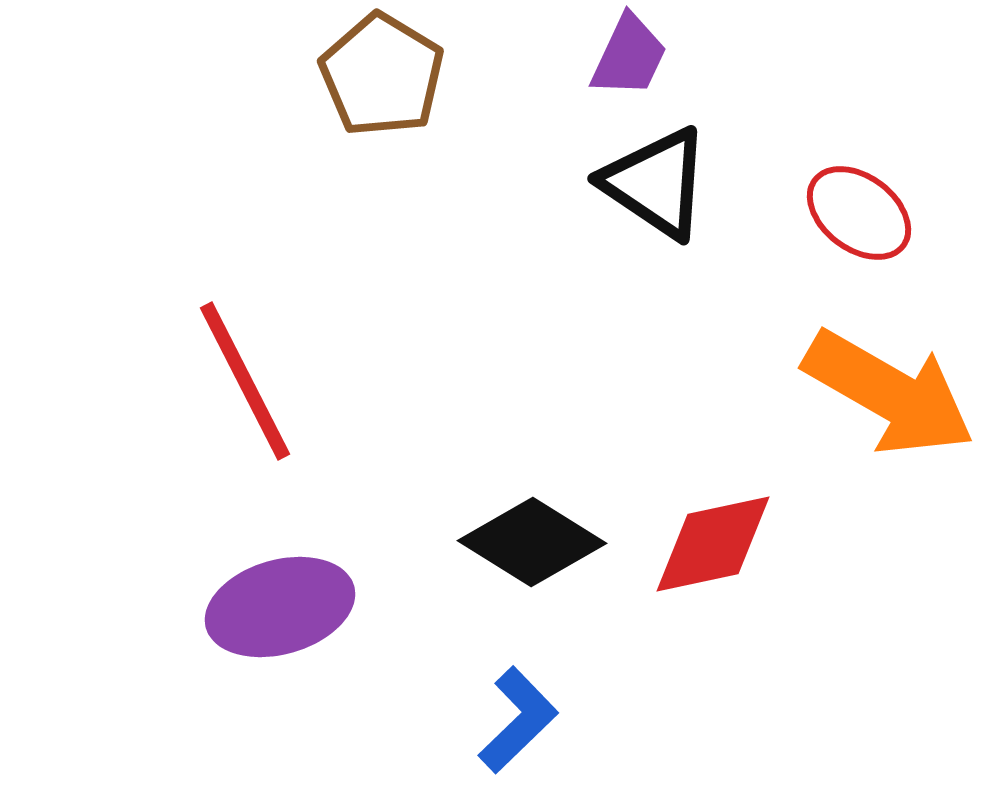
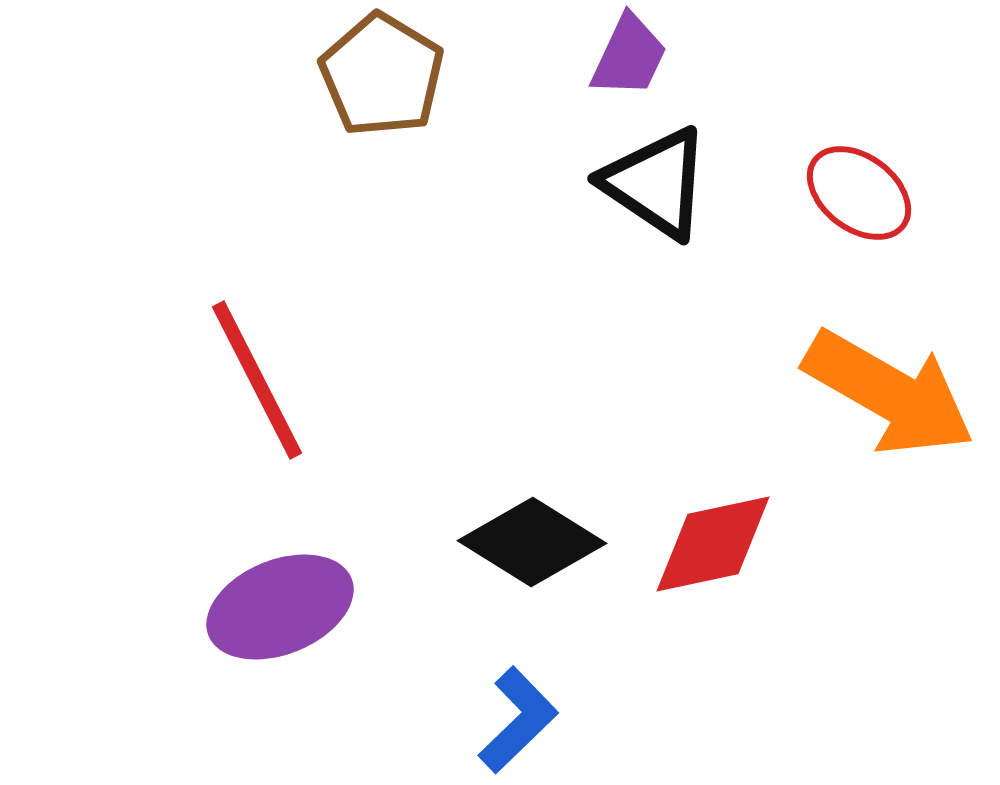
red ellipse: moved 20 px up
red line: moved 12 px right, 1 px up
purple ellipse: rotated 6 degrees counterclockwise
